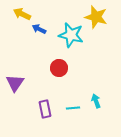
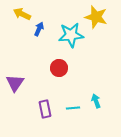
blue arrow: rotated 88 degrees clockwise
cyan star: rotated 20 degrees counterclockwise
